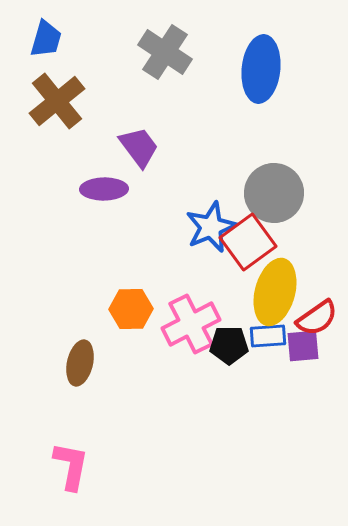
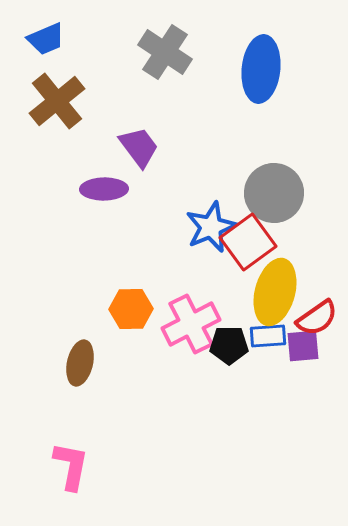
blue trapezoid: rotated 51 degrees clockwise
